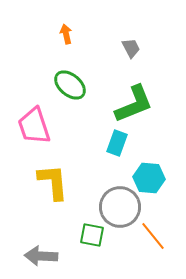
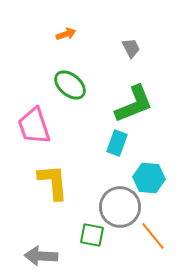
orange arrow: rotated 84 degrees clockwise
